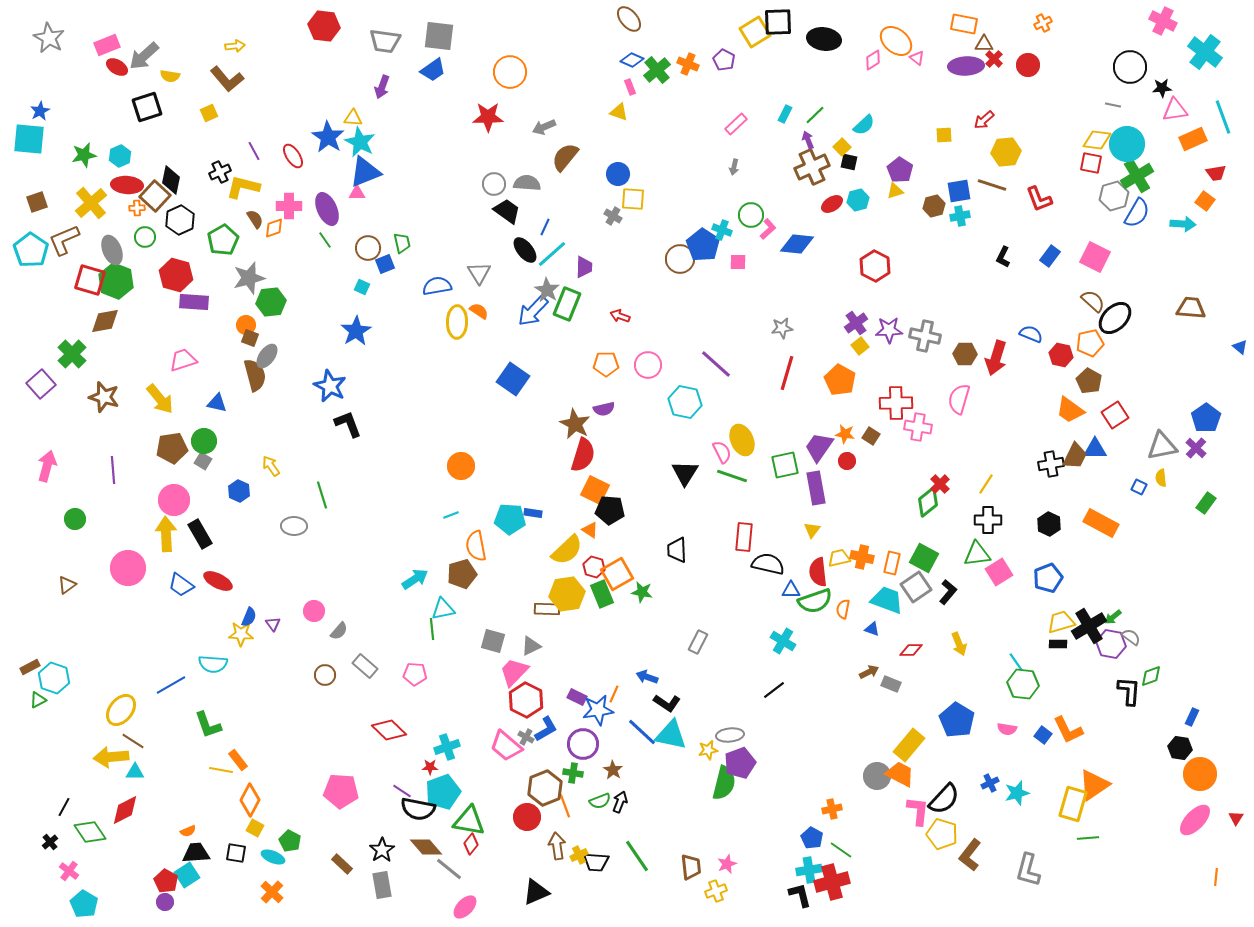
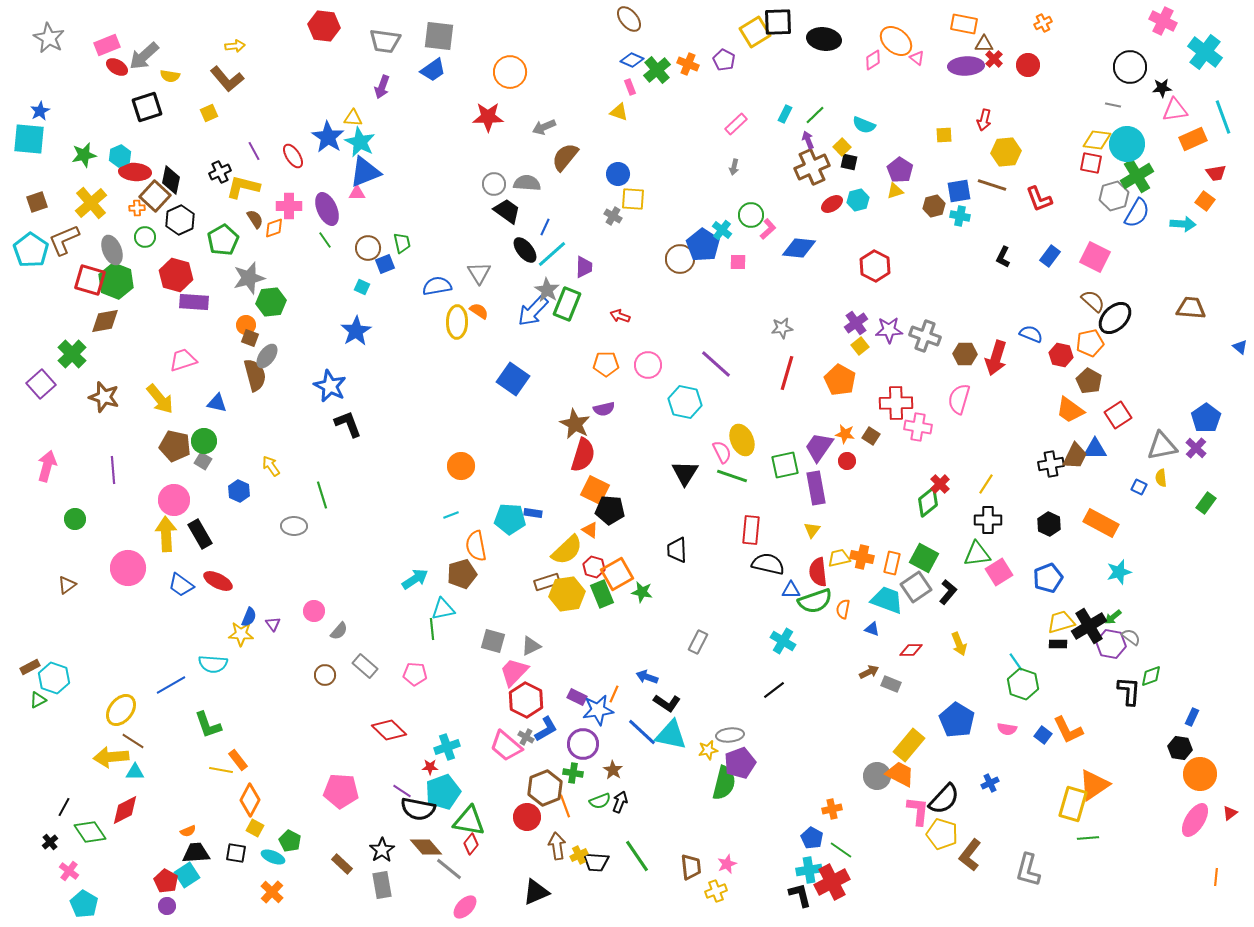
red arrow at (984, 120): rotated 35 degrees counterclockwise
cyan semicircle at (864, 125): rotated 65 degrees clockwise
red ellipse at (127, 185): moved 8 px right, 13 px up
cyan cross at (960, 216): rotated 24 degrees clockwise
cyan cross at (722, 230): rotated 18 degrees clockwise
blue diamond at (797, 244): moved 2 px right, 4 px down
gray cross at (925, 336): rotated 8 degrees clockwise
red square at (1115, 415): moved 3 px right
brown pentagon at (172, 448): moved 3 px right, 2 px up; rotated 20 degrees clockwise
red rectangle at (744, 537): moved 7 px right, 7 px up
brown rectangle at (547, 609): moved 27 px up; rotated 20 degrees counterclockwise
green hexagon at (1023, 684): rotated 12 degrees clockwise
cyan star at (1017, 793): moved 102 px right, 221 px up
red triangle at (1236, 818): moved 6 px left, 5 px up; rotated 21 degrees clockwise
pink ellipse at (1195, 820): rotated 12 degrees counterclockwise
red cross at (832, 882): rotated 12 degrees counterclockwise
purple circle at (165, 902): moved 2 px right, 4 px down
